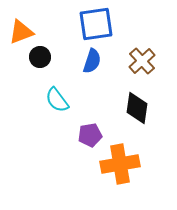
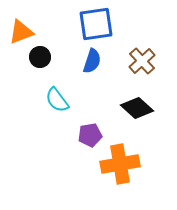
black diamond: rotated 56 degrees counterclockwise
